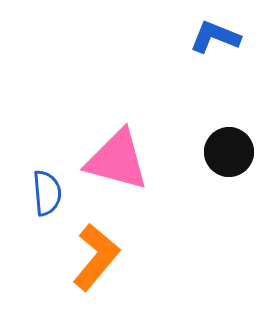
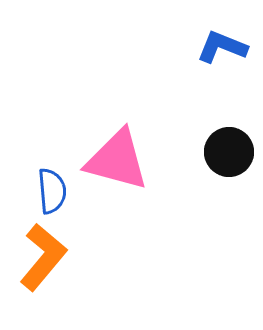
blue L-shape: moved 7 px right, 10 px down
blue semicircle: moved 5 px right, 2 px up
orange L-shape: moved 53 px left
